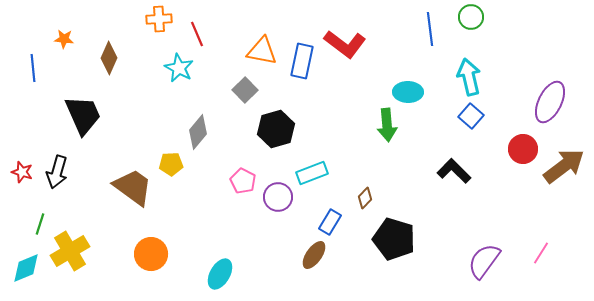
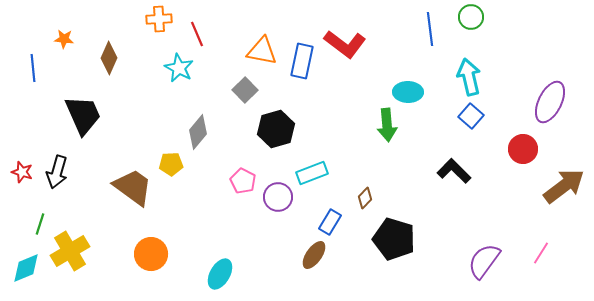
brown arrow at (564, 166): moved 20 px down
